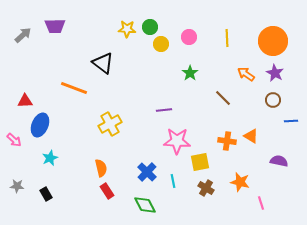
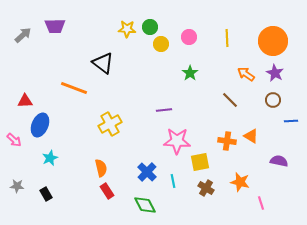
brown line: moved 7 px right, 2 px down
